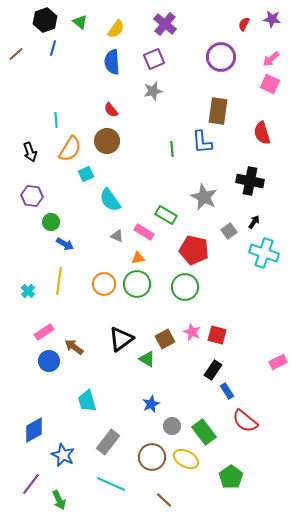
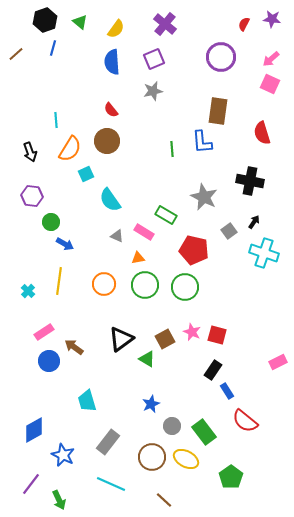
green circle at (137, 284): moved 8 px right, 1 px down
